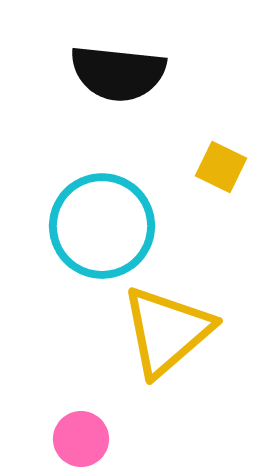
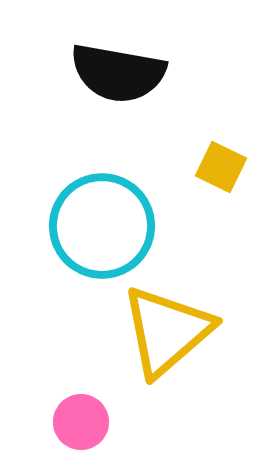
black semicircle: rotated 4 degrees clockwise
pink circle: moved 17 px up
